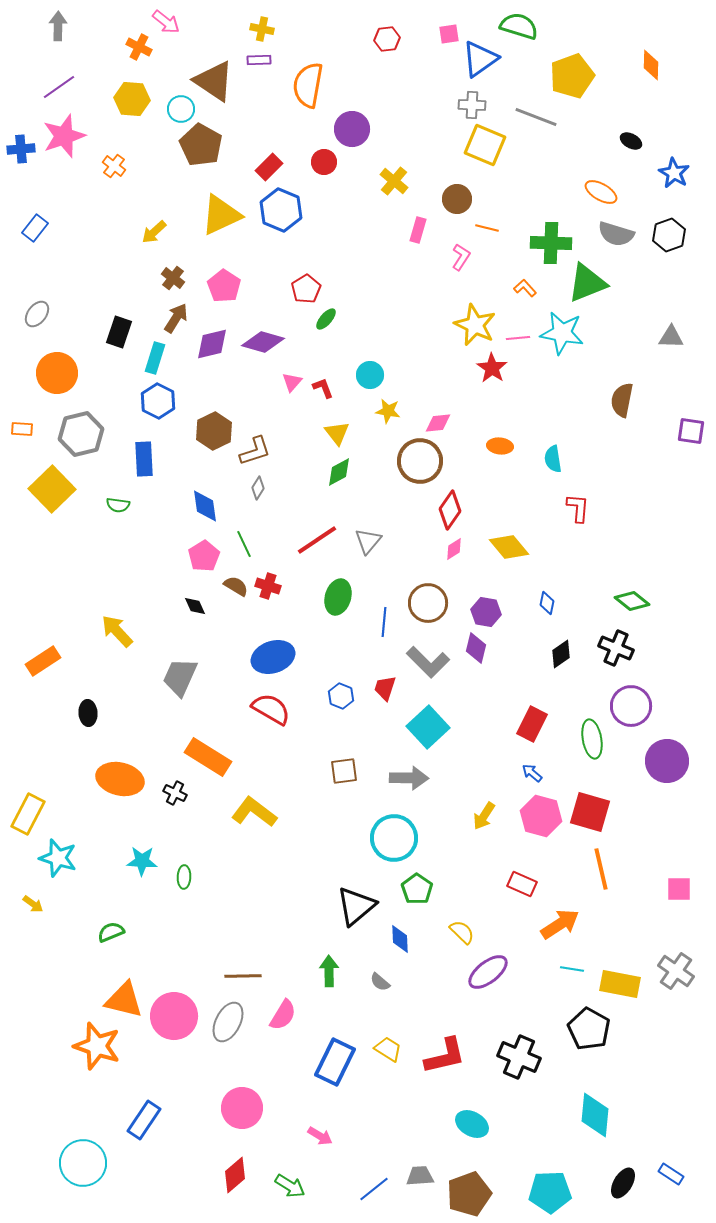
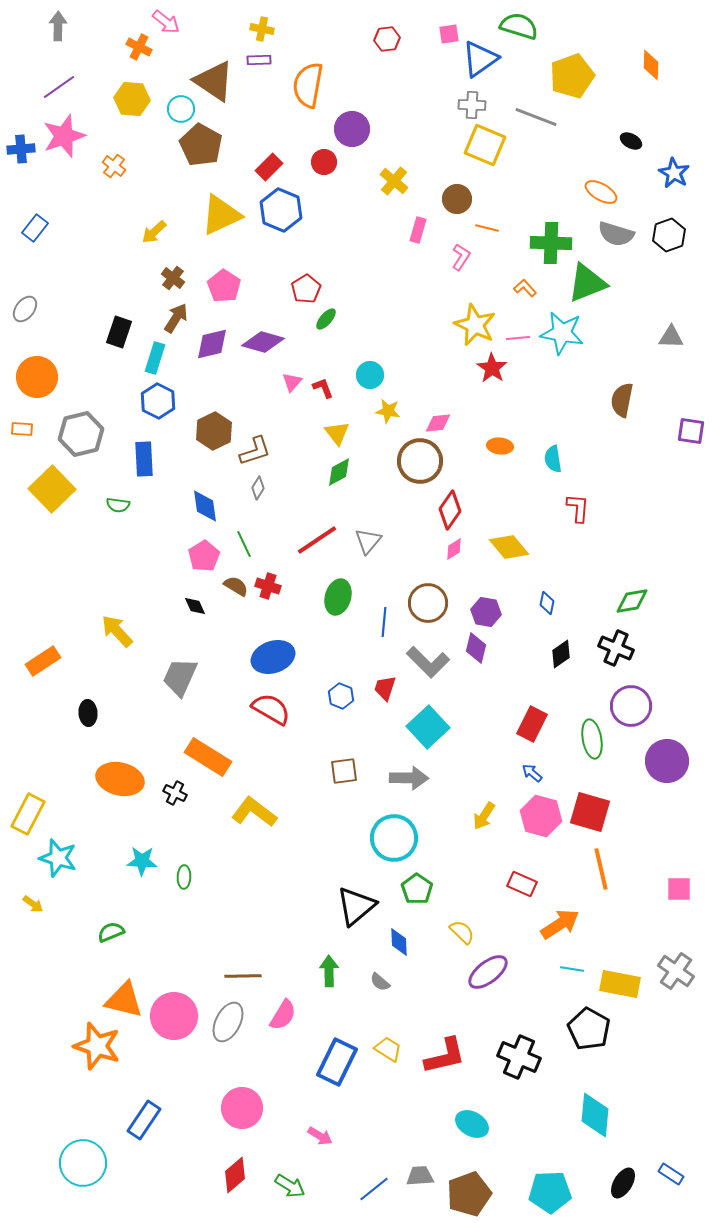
gray ellipse at (37, 314): moved 12 px left, 5 px up
orange circle at (57, 373): moved 20 px left, 4 px down
green diamond at (632, 601): rotated 48 degrees counterclockwise
blue diamond at (400, 939): moved 1 px left, 3 px down
blue rectangle at (335, 1062): moved 2 px right
